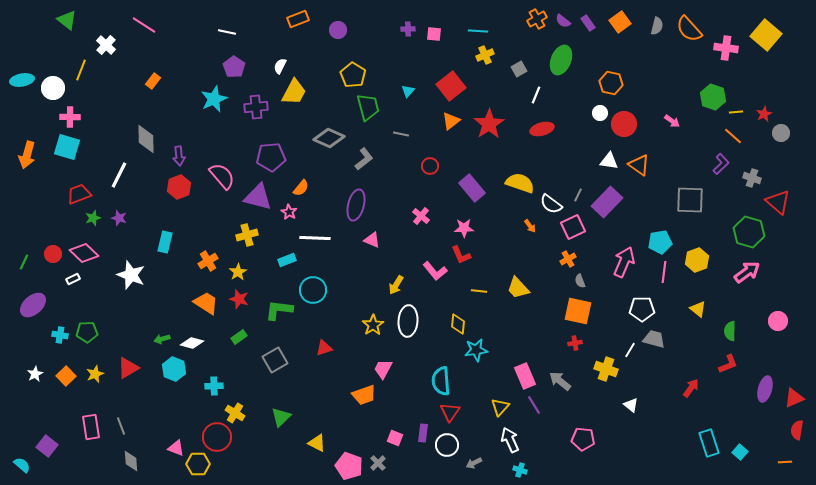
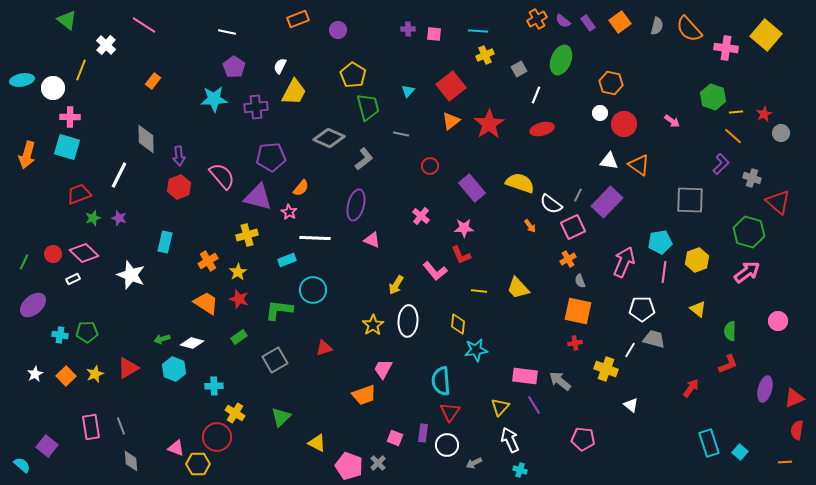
cyan star at (214, 99): rotated 20 degrees clockwise
pink rectangle at (525, 376): rotated 60 degrees counterclockwise
